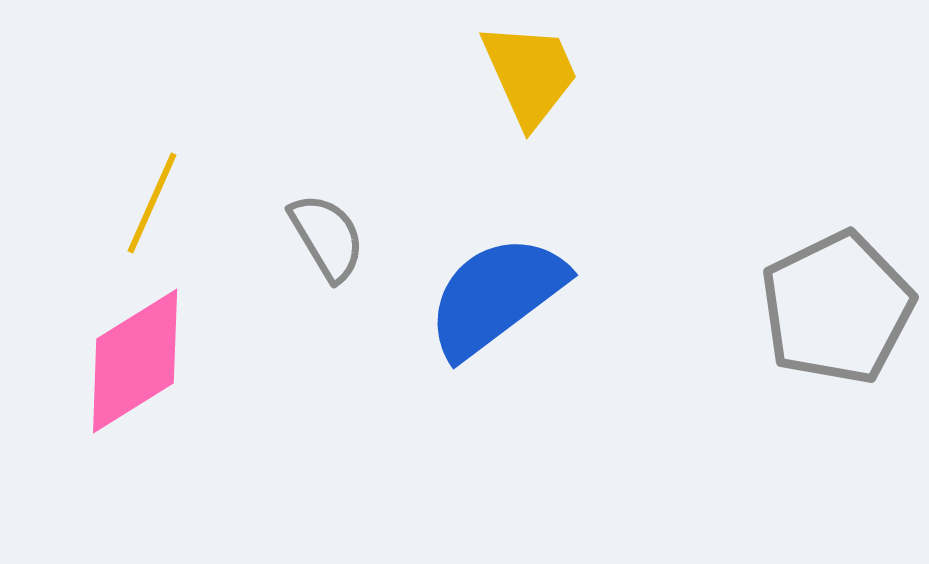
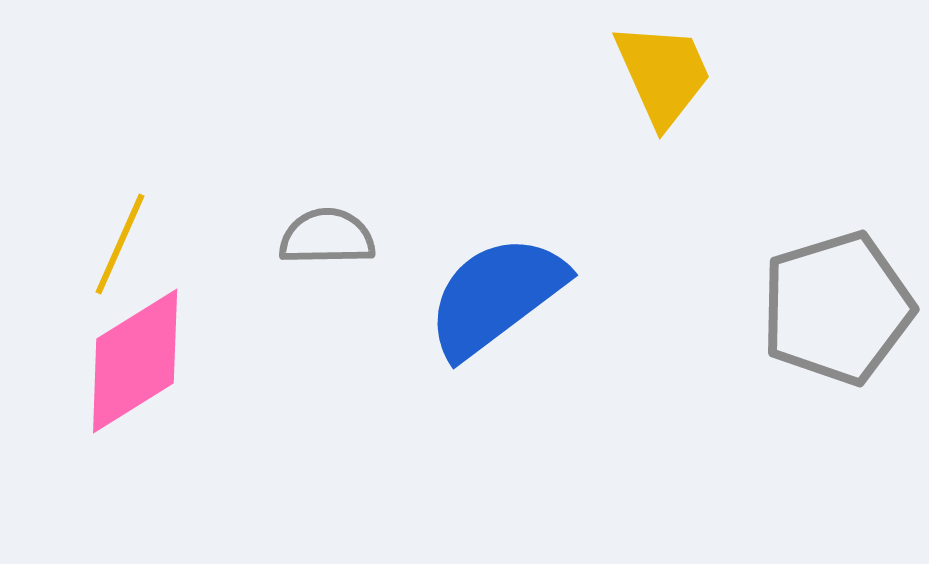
yellow trapezoid: moved 133 px right
yellow line: moved 32 px left, 41 px down
gray semicircle: rotated 60 degrees counterclockwise
gray pentagon: rotated 9 degrees clockwise
